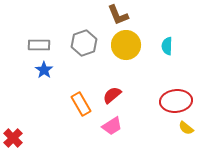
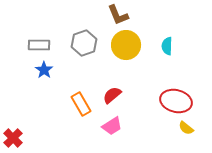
red ellipse: rotated 20 degrees clockwise
